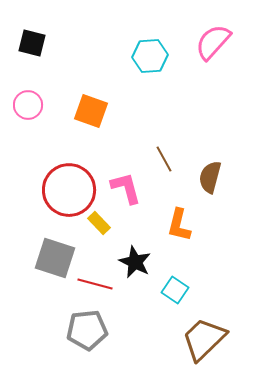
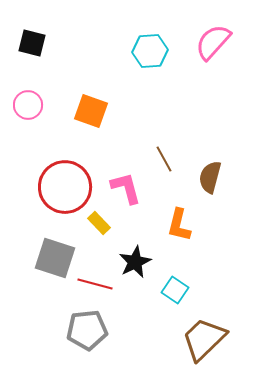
cyan hexagon: moved 5 px up
red circle: moved 4 px left, 3 px up
black star: rotated 20 degrees clockwise
